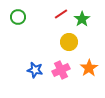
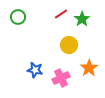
yellow circle: moved 3 px down
pink cross: moved 8 px down
